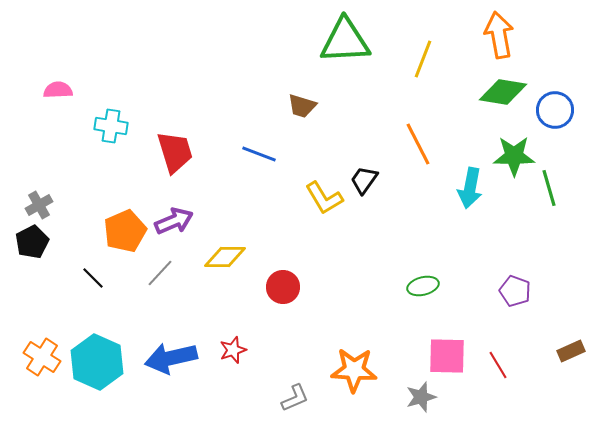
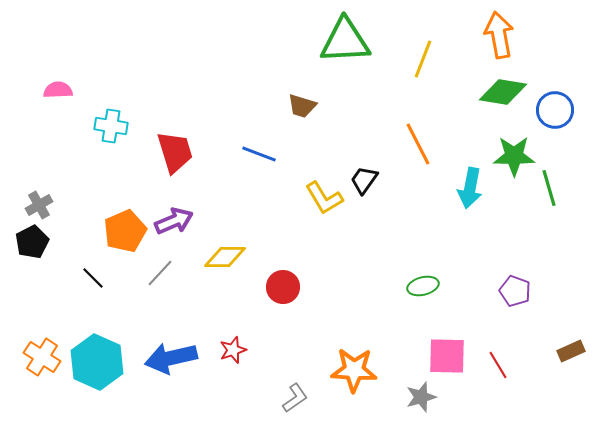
gray L-shape: rotated 12 degrees counterclockwise
